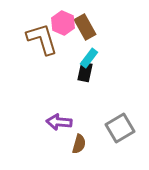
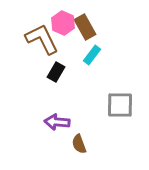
brown L-shape: rotated 9 degrees counterclockwise
cyan rectangle: moved 3 px right, 3 px up
black rectangle: moved 29 px left; rotated 18 degrees clockwise
purple arrow: moved 2 px left
gray square: moved 23 px up; rotated 32 degrees clockwise
brown semicircle: rotated 144 degrees clockwise
